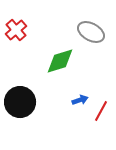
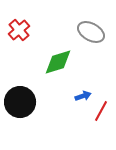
red cross: moved 3 px right
green diamond: moved 2 px left, 1 px down
blue arrow: moved 3 px right, 4 px up
